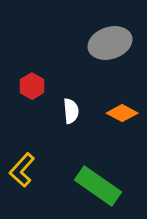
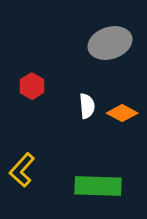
white semicircle: moved 16 px right, 5 px up
green rectangle: rotated 33 degrees counterclockwise
